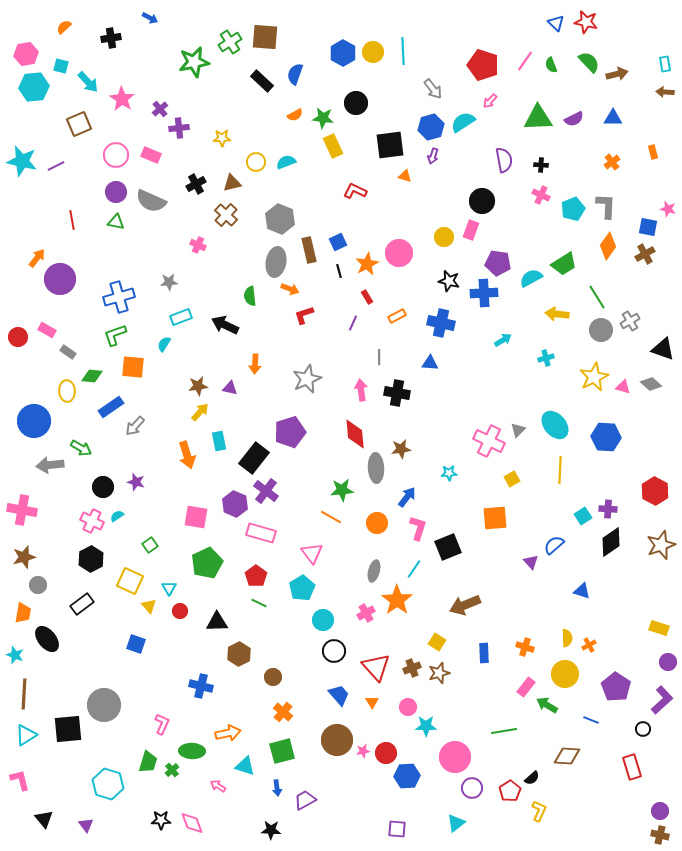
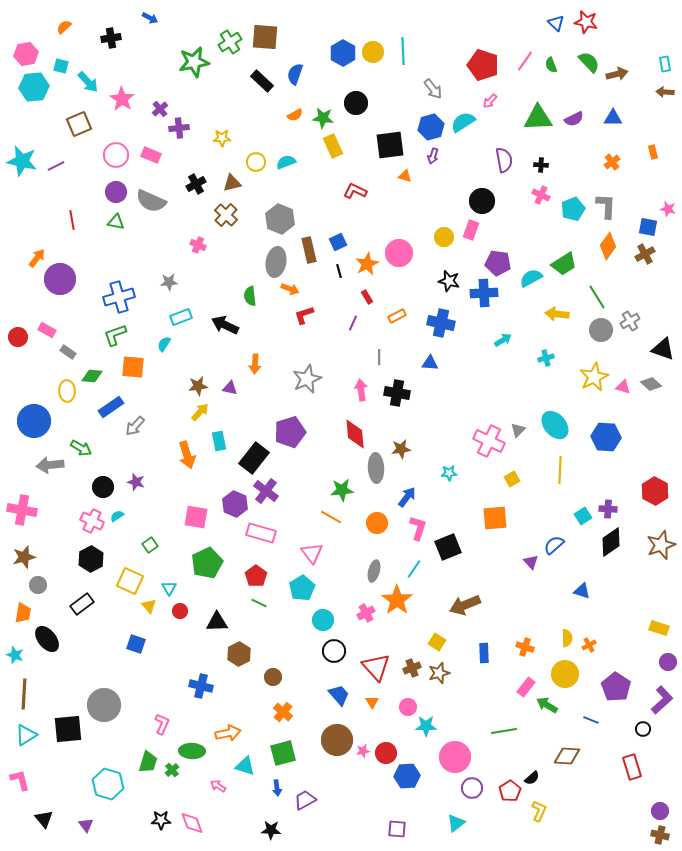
green square at (282, 751): moved 1 px right, 2 px down
